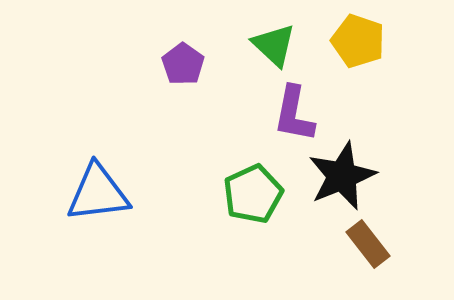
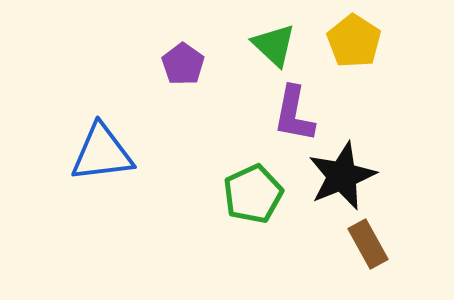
yellow pentagon: moved 4 px left; rotated 14 degrees clockwise
blue triangle: moved 4 px right, 40 px up
brown rectangle: rotated 9 degrees clockwise
